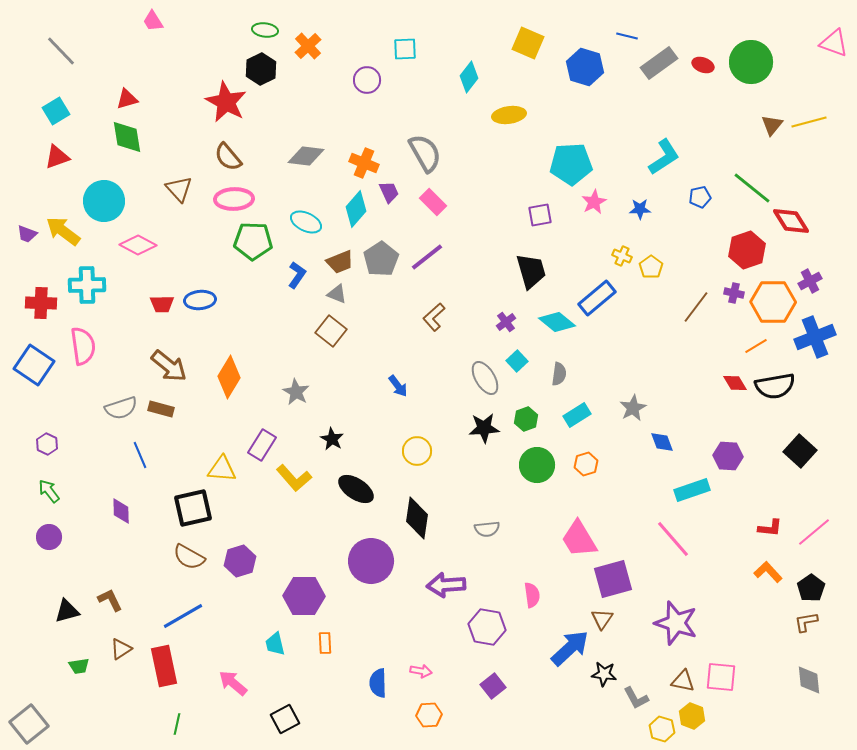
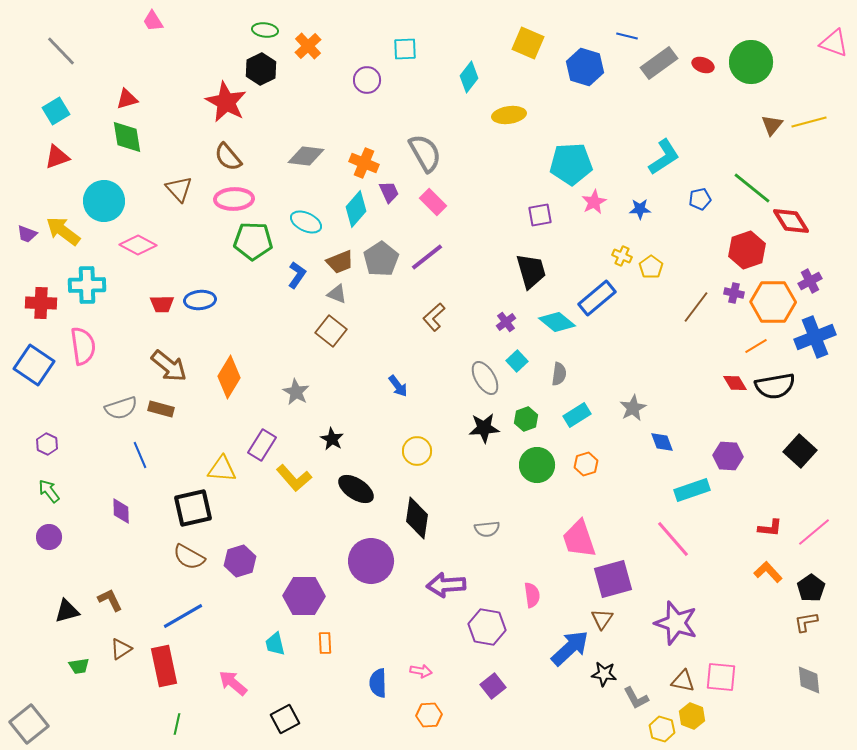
blue pentagon at (700, 197): moved 2 px down
pink trapezoid at (579, 539): rotated 12 degrees clockwise
